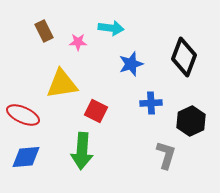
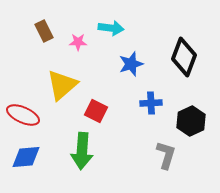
yellow triangle: moved 1 px down; rotated 32 degrees counterclockwise
